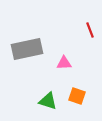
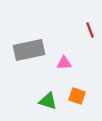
gray rectangle: moved 2 px right, 1 px down
